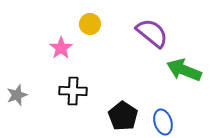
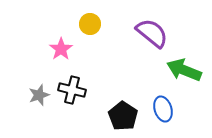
pink star: moved 1 px down
black cross: moved 1 px left, 1 px up; rotated 12 degrees clockwise
gray star: moved 22 px right
blue ellipse: moved 13 px up
